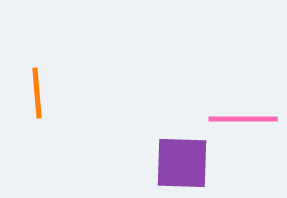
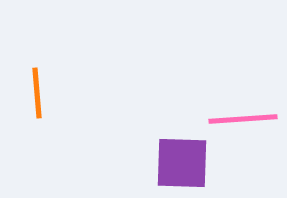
pink line: rotated 4 degrees counterclockwise
